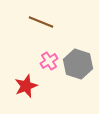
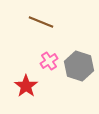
gray hexagon: moved 1 px right, 2 px down
red star: rotated 15 degrees counterclockwise
